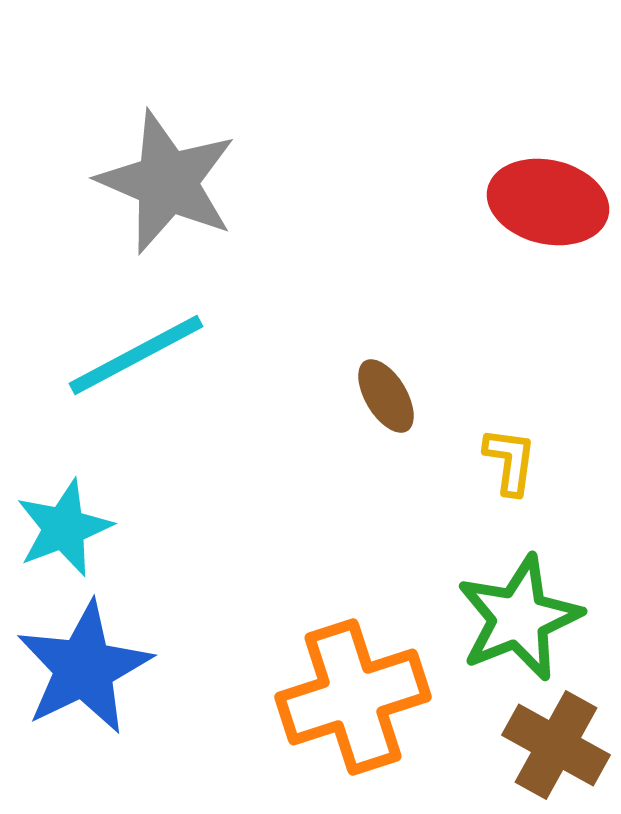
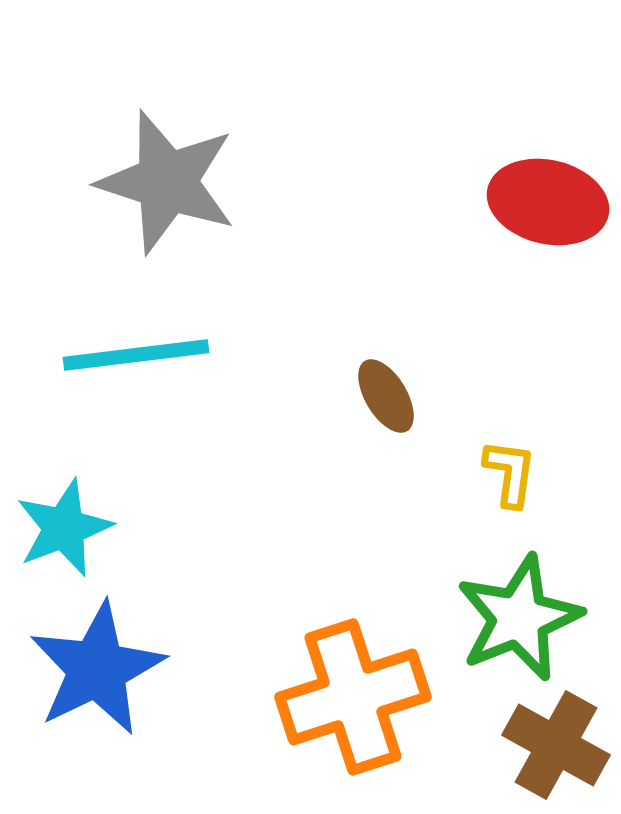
gray star: rotated 5 degrees counterclockwise
cyan line: rotated 21 degrees clockwise
yellow L-shape: moved 12 px down
blue star: moved 13 px right, 1 px down
